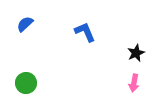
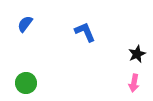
blue semicircle: rotated 12 degrees counterclockwise
black star: moved 1 px right, 1 px down
